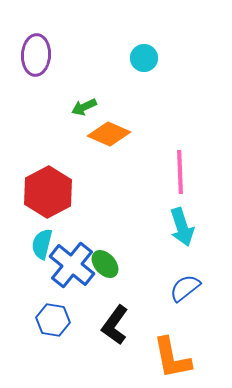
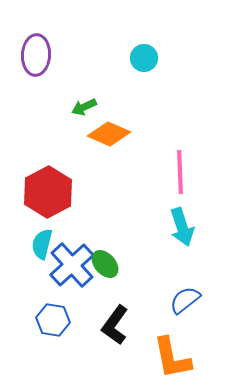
blue cross: rotated 9 degrees clockwise
blue semicircle: moved 12 px down
